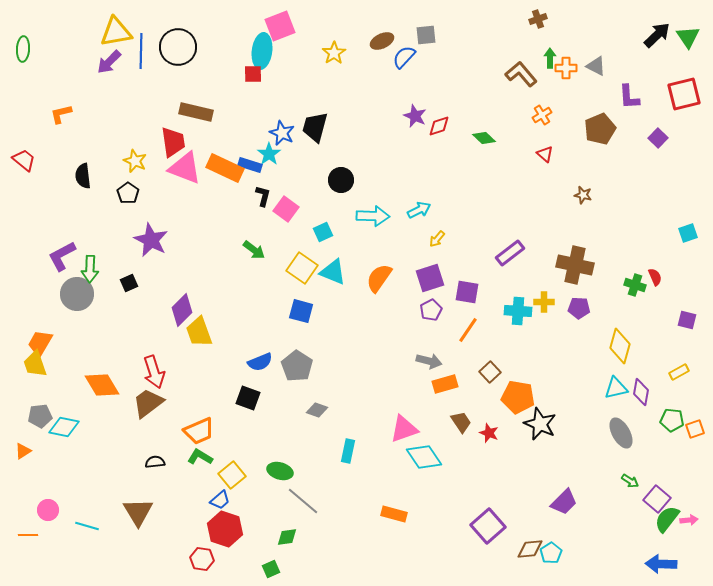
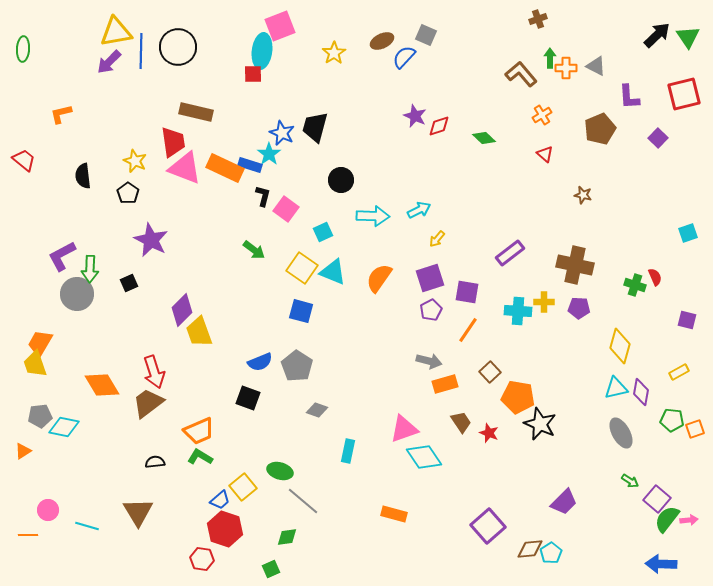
gray square at (426, 35): rotated 30 degrees clockwise
yellow square at (232, 475): moved 11 px right, 12 px down
